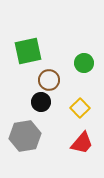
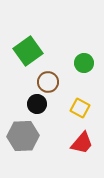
green square: rotated 24 degrees counterclockwise
brown circle: moved 1 px left, 2 px down
black circle: moved 4 px left, 2 px down
yellow square: rotated 18 degrees counterclockwise
gray hexagon: moved 2 px left; rotated 8 degrees clockwise
